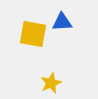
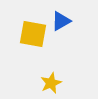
blue triangle: moved 1 px left, 1 px up; rotated 25 degrees counterclockwise
